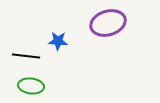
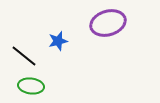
blue star: rotated 18 degrees counterclockwise
black line: moved 2 px left; rotated 32 degrees clockwise
